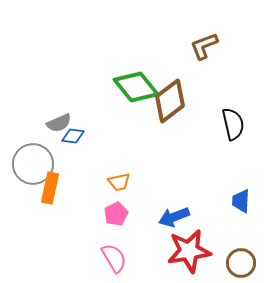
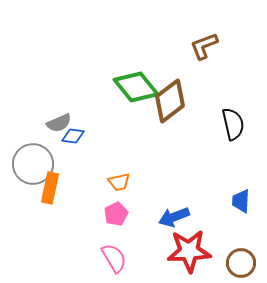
red star: rotated 6 degrees clockwise
